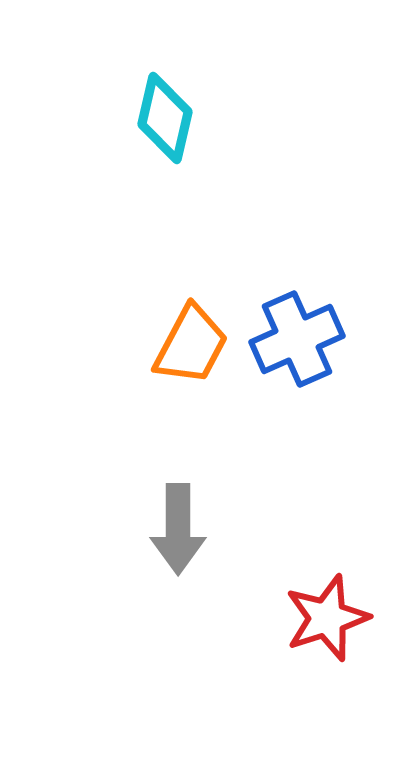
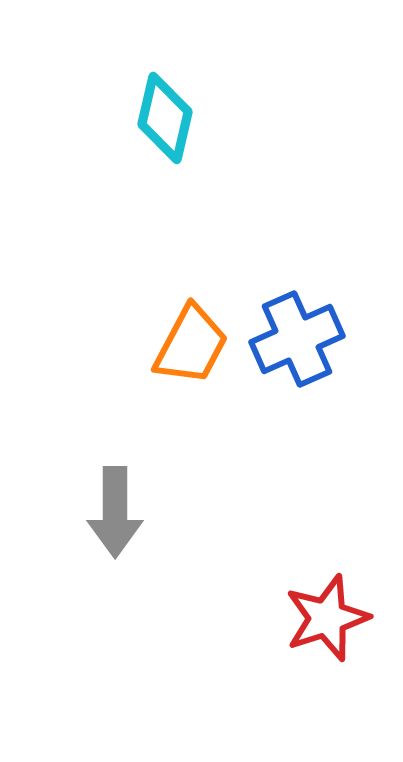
gray arrow: moved 63 px left, 17 px up
